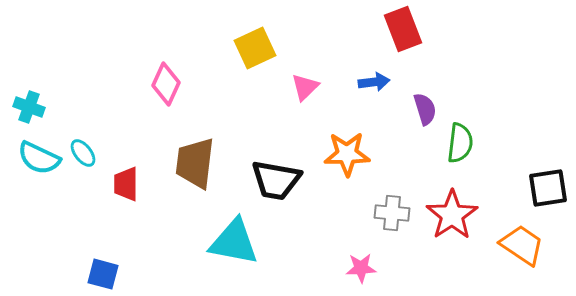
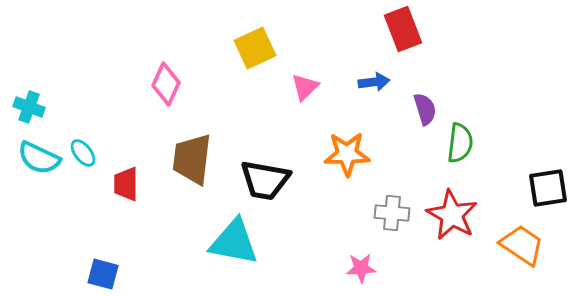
brown trapezoid: moved 3 px left, 4 px up
black trapezoid: moved 11 px left
red star: rotated 9 degrees counterclockwise
